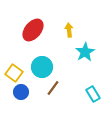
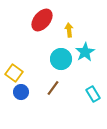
red ellipse: moved 9 px right, 10 px up
cyan circle: moved 19 px right, 8 px up
